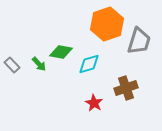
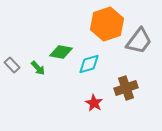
gray trapezoid: rotated 20 degrees clockwise
green arrow: moved 1 px left, 4 px down
